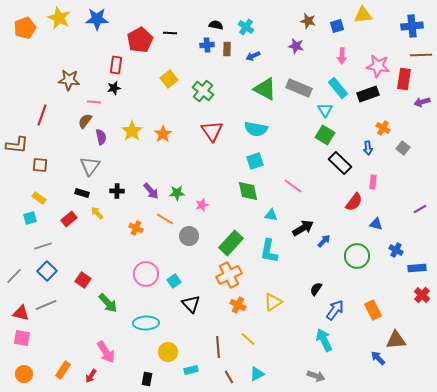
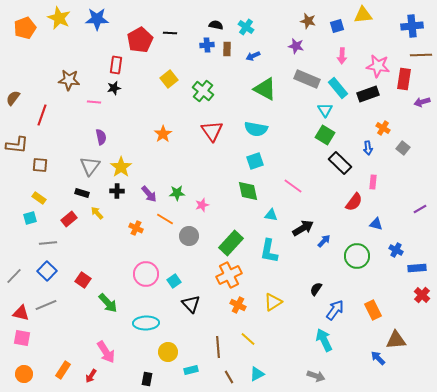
gray rectangle at (299, 88): moved 8 px right, 9 px up
brown semicircle at (85, 121): moved 72 px left, 23 px up
yellow star at (132, 131): moved 11 px left, 36 px down
purple arrow at (151, 191): moved 2 px left, 3 px down
gray line at (43, 246): moved 5 px right, 3 px up; rotated 12 degrees clockwise
